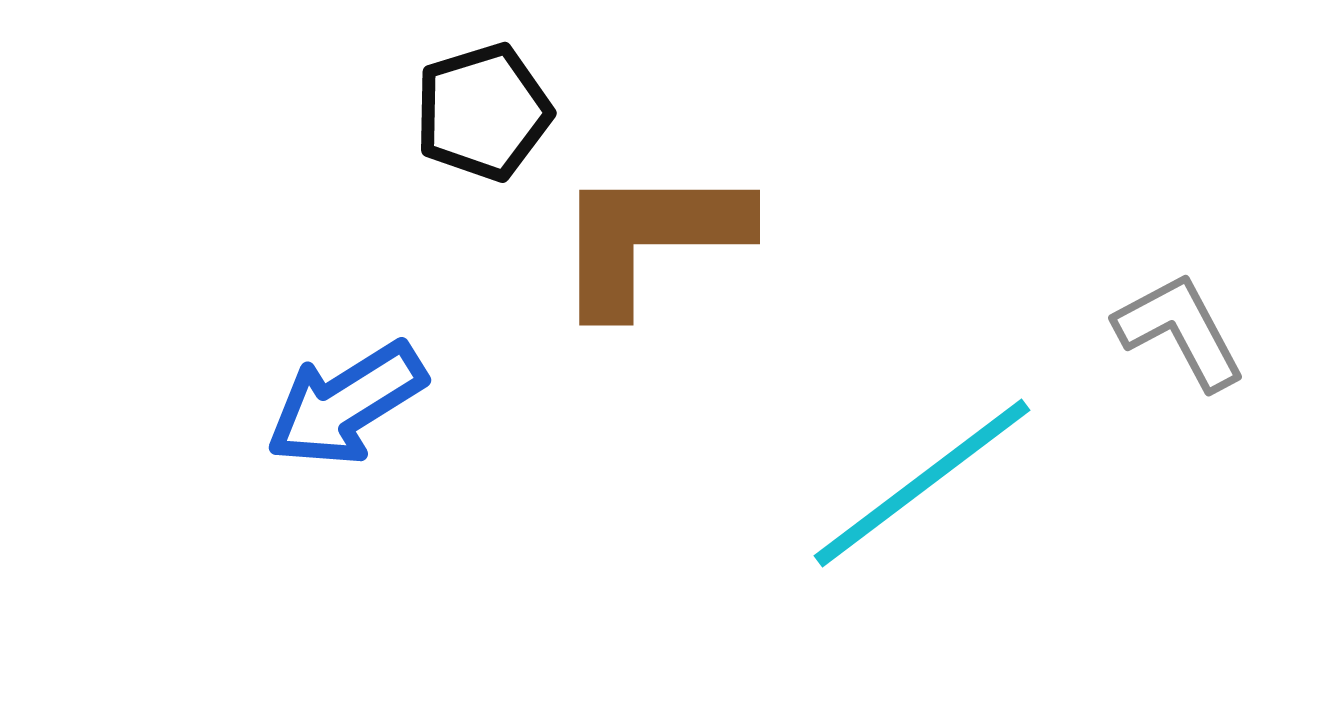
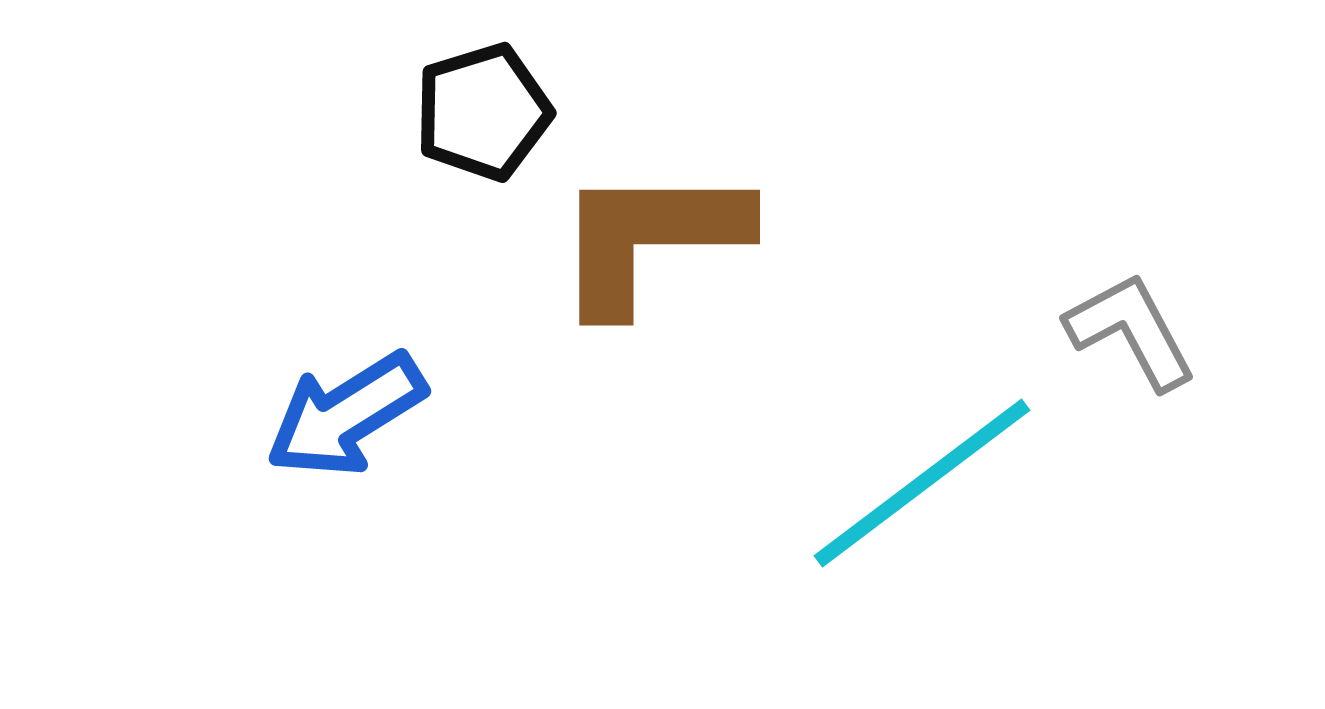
gray L-shape: moved 49 px left
blue arrow: moved 11 px down
